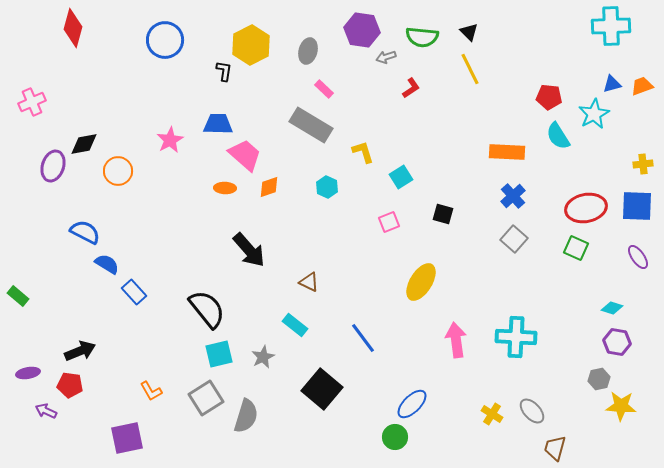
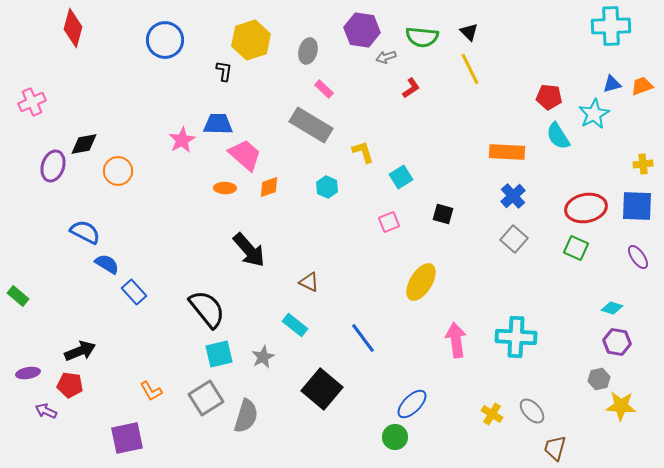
yellow hexagon at (251, 45): moved 5 px up; rotated 9 degrees clockwise
pink star at (170, 140): moved 12 px right
